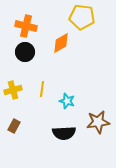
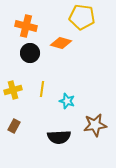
orange diamond: rotated 45 degrees clockwise
black circle: moved 5 px right, 1 px down
brown star: moved 3 px left, 3 px down
black semicircle: moved 5 px left, 4 px down
